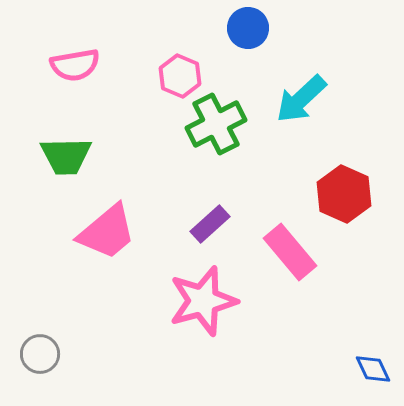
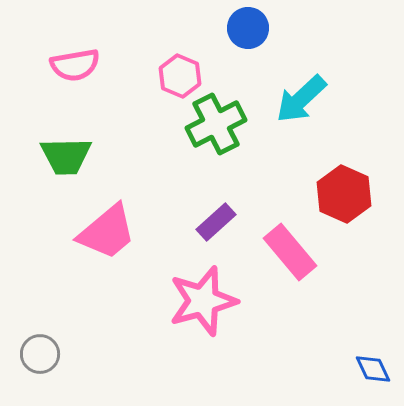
purple rectangle: moved 6 px right, 2 px up
